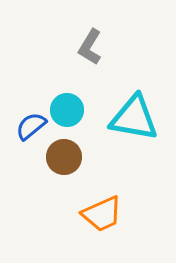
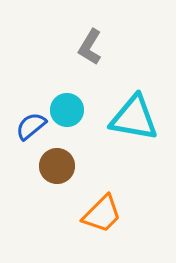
brown circle: moved 7 px left, 9 px down
orange trapezoid: rotated 21 degrees counterclockwise
